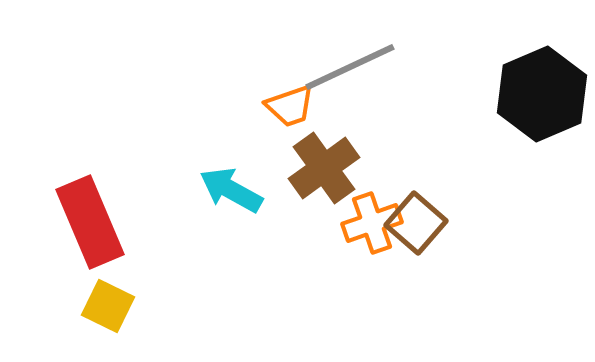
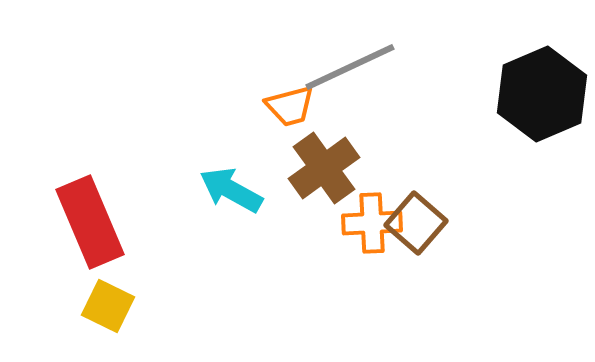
orange trapezoid: rotated 4 degrees clockwise
orange cross: rotated 16 degrees clockwise
